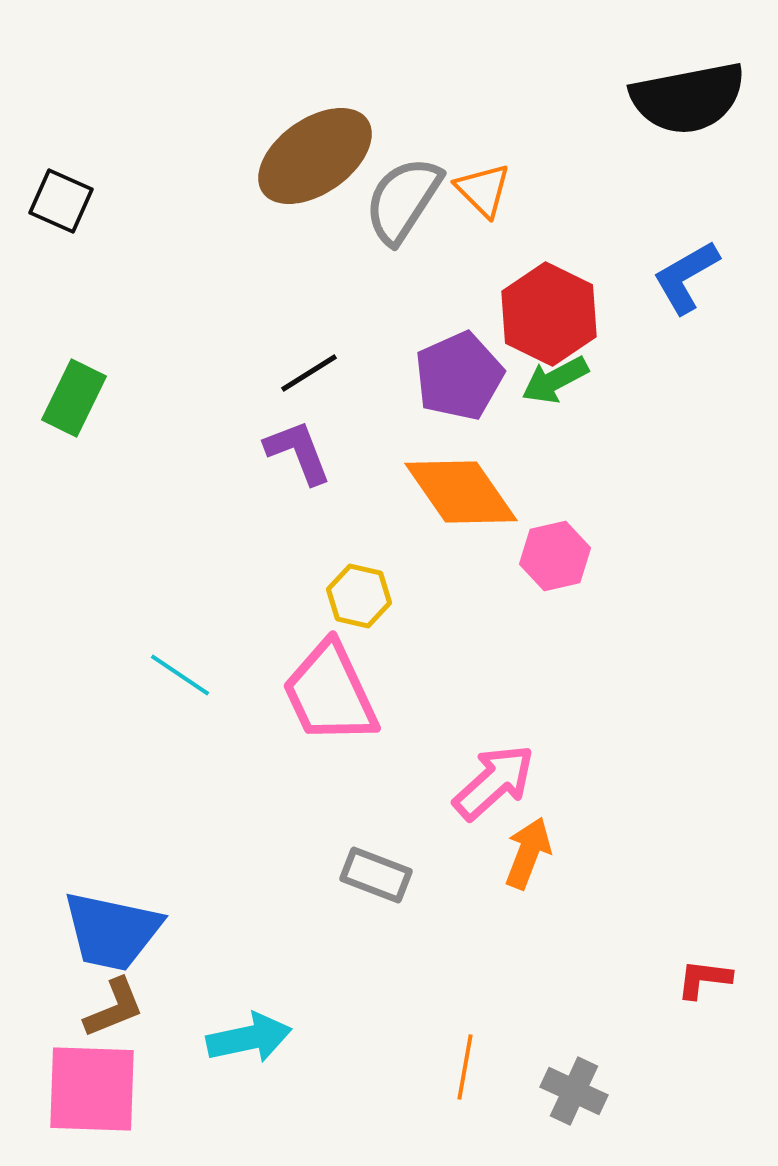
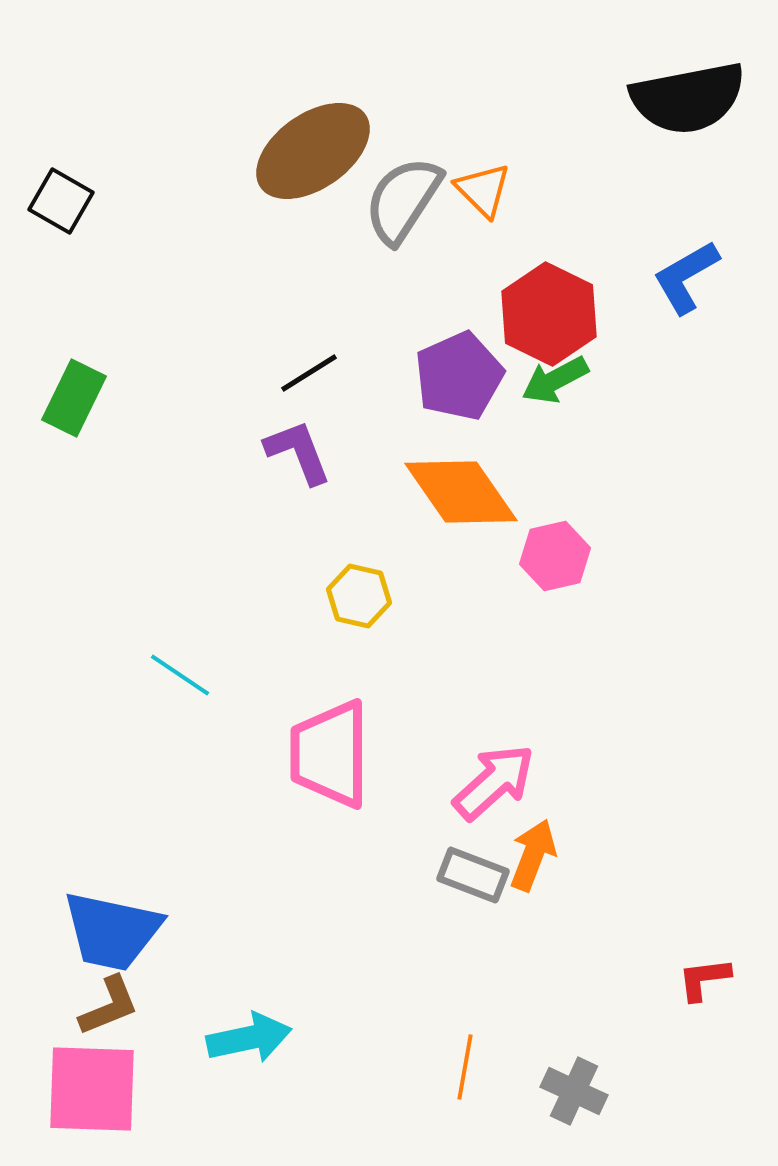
brown ellipse: moved 2 px left, 5 px up
black square: rotated 6 degrees clockwise
pink trapezoid: moved 61 px down; rotated 25 degrees clockwise
orange arrow: moved 5 px right, 2 px down
gray rectangle: moved 97 px right
red L-shape: rotated 14 degrees counterclockwise
brown L-shape: moved 5 px left, 2 px up
